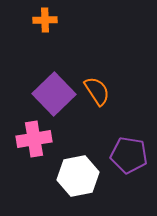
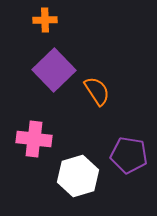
purple square: moved 24 px up
pink cross: rotated 16 degrees clockwise
white hexagon: rotated 6 degrees counterclockwise
